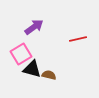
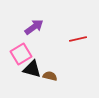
brown semicircle: moved 1 px right, 1 px down
